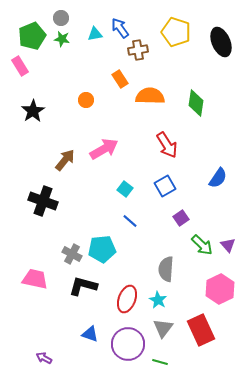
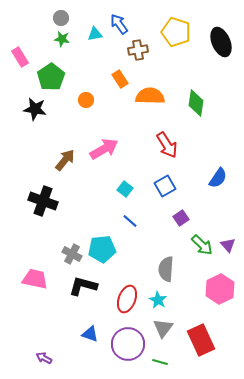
blue arrow: moved 1 px left, 4 px up
green pentagon: moved 19 px right, 41 px down; rotated 12 degrees counterclockwise
pink rectangle: moved 9 px up
black star: moved 2 px right, 2 px up; rotated 30 degrees counterclockwise
red rectangle: moved 10 px down
